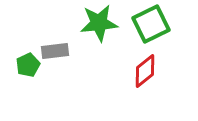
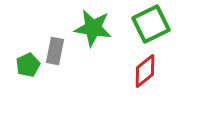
green star: moved 6 px left, 5 px down; rotated 15 degrees clockwise
gray rectangle: rotated 72 degrees counterclockwise
